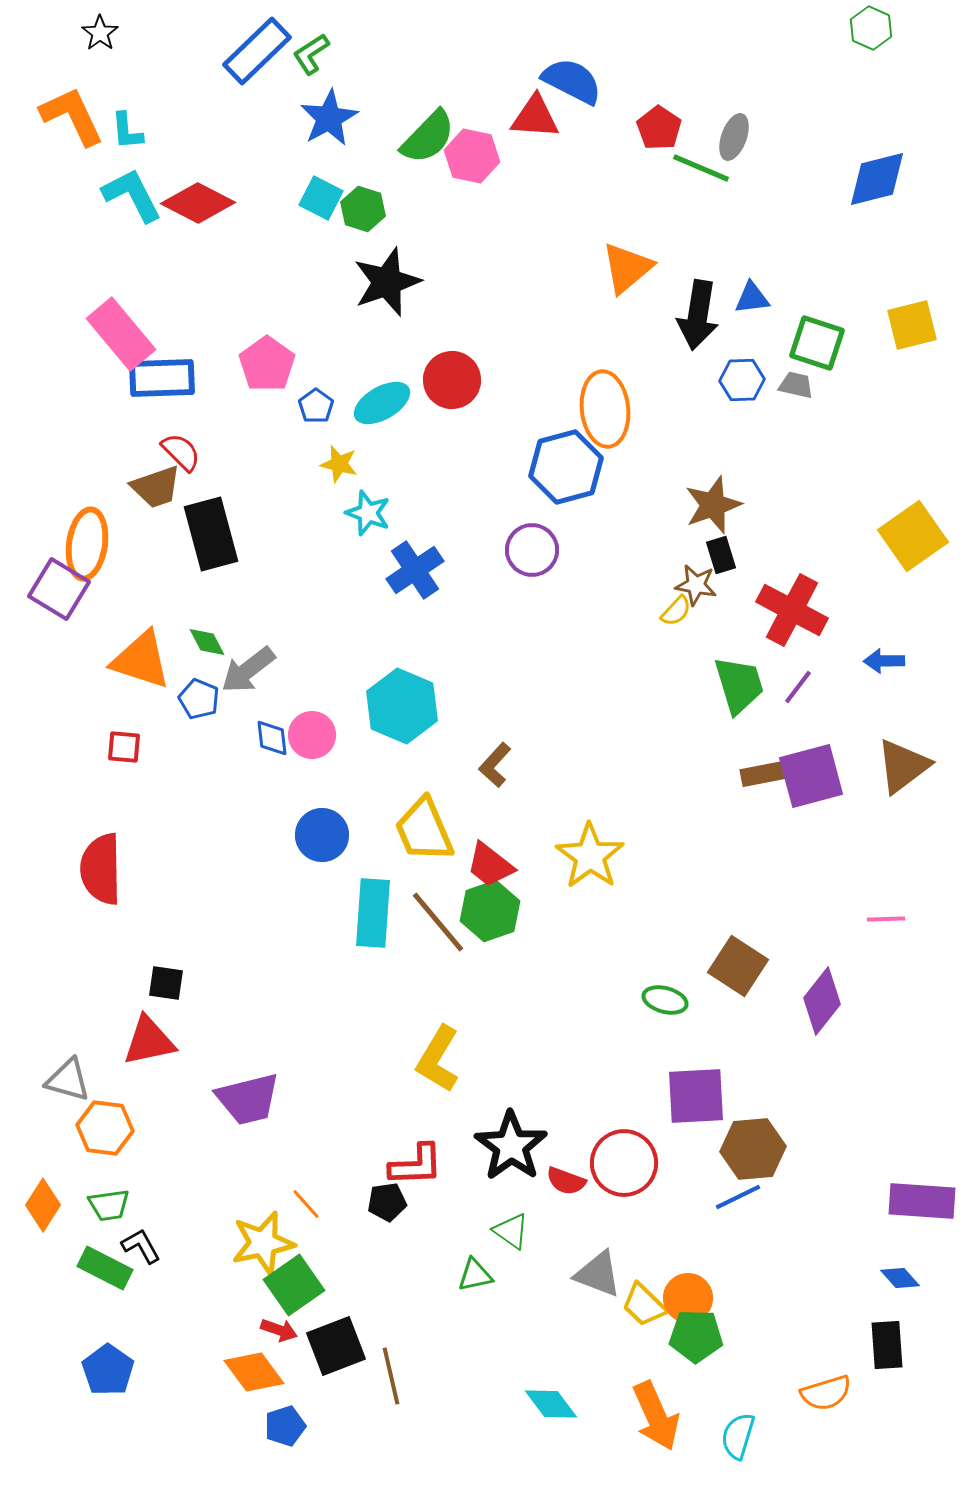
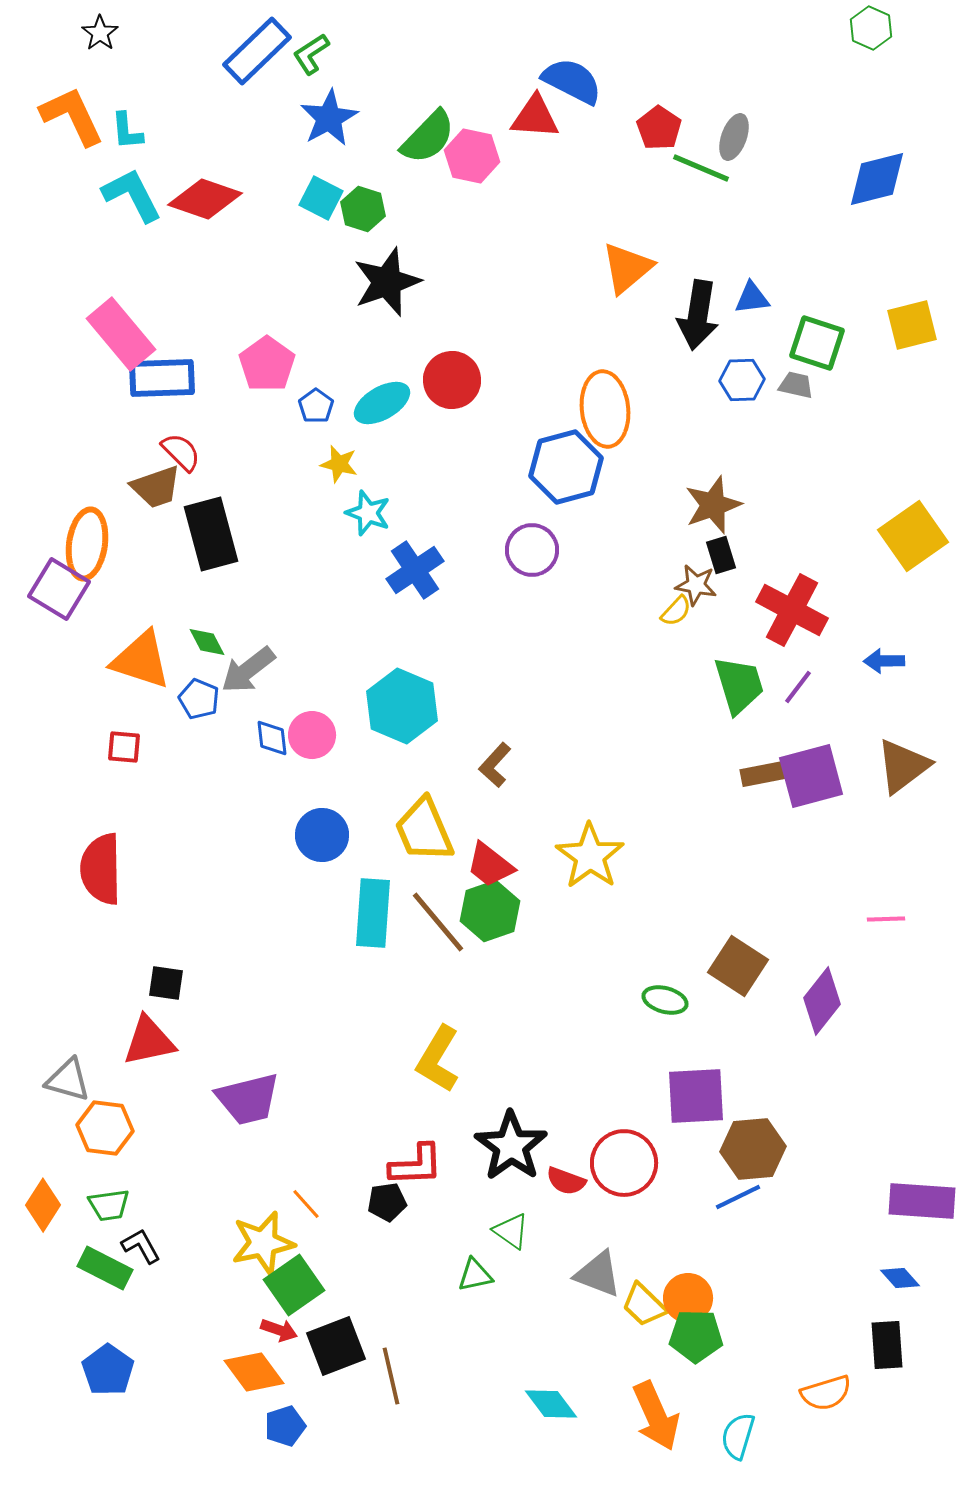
red diamond at (198, 203): moved 7 px right, 4 px up; rotated 8 degrees counterclockwise
